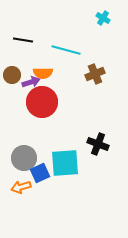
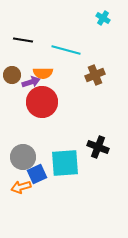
brown cross: moved 1 px down
black cross: moved 3 px down
gray circle: moved 1 px left, 1 px up
blue square: moved 3 px left, 1 px down
